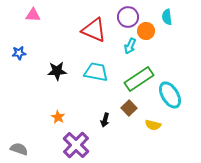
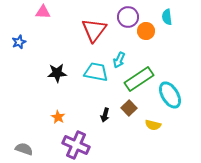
pink triangle: moved 10 px right, 3 px up
red triangle: rotated 44 degrees clockwise
cyan arrow: moved 11 px left, 14 px down
blue star: moved 11 px up; rotated 16 degrees counterclockwise
black star: moved 2 px down
black arrow: moved 5 px up
purple cross: rotated 20 degrees counterclockwise
gray semicircle: moved 5 px right
